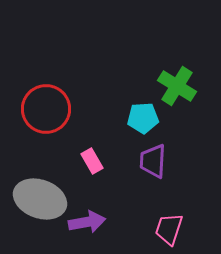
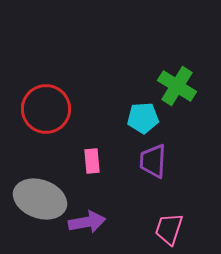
pink rectangle: rotated 25 degrees clockwise
